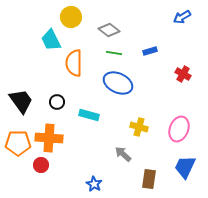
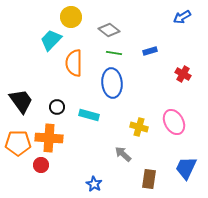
cyan trapezoid: rotated 70 degrees clockwise
blue ellipse: moved 6 px left; rotated 60 degrees clockwise
black circle: moved 5 px down
pink ellipse: moved 5 px left, 7 px up; rotated 50 degrees counterclockwise
blue trapezoid: moved 1 px right, 1 px down
